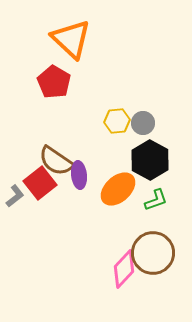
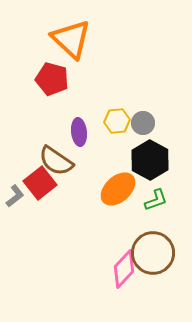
red pentagon: moved 2 px left, 3 px up; rotated 16 degrees counterclockwise
purple ellipse: moved 43 px up
